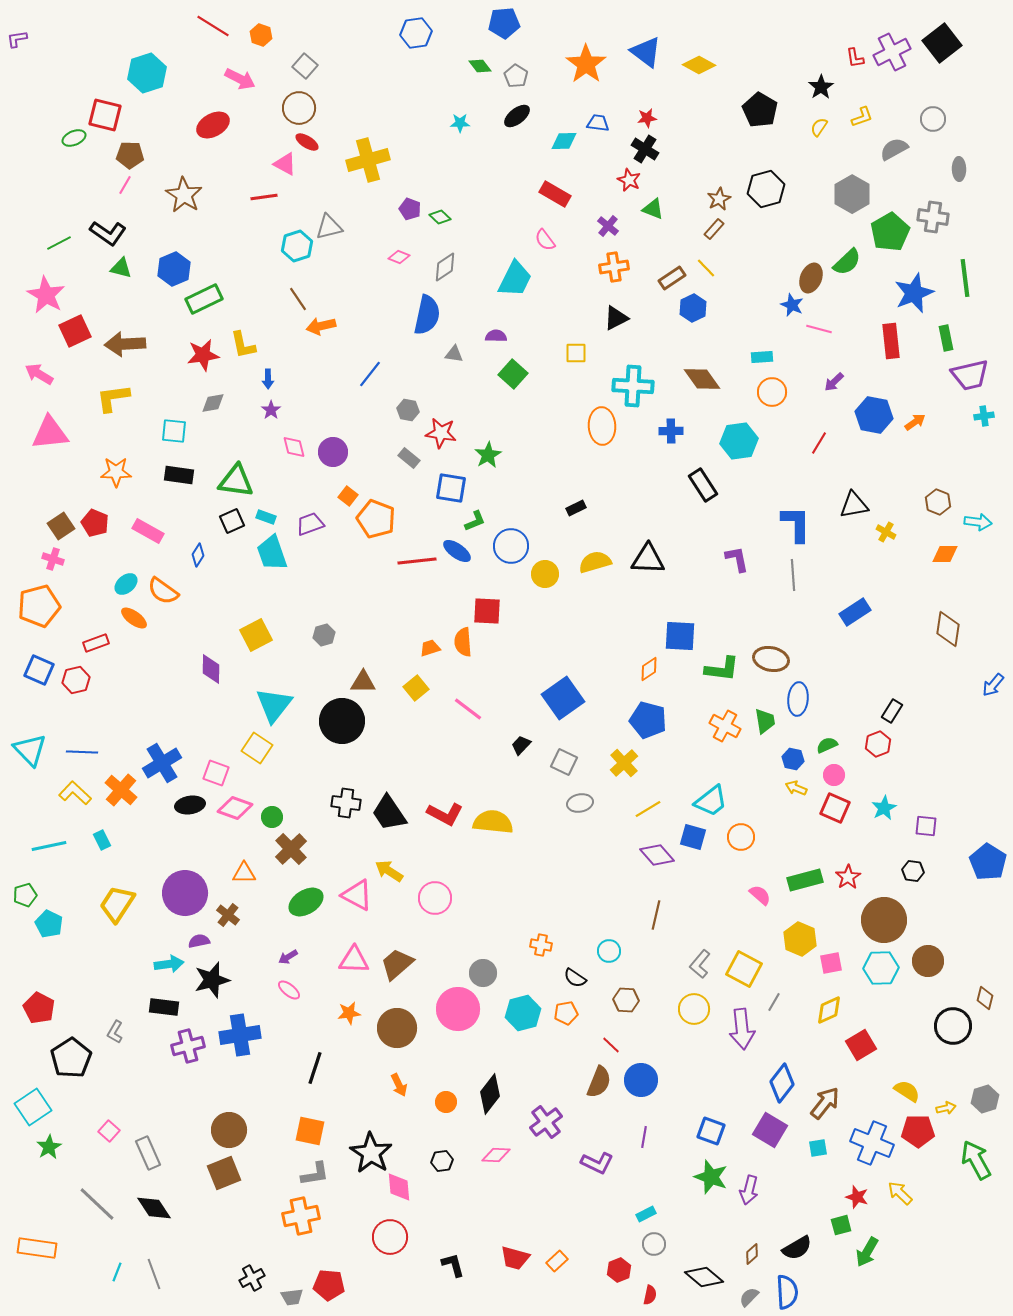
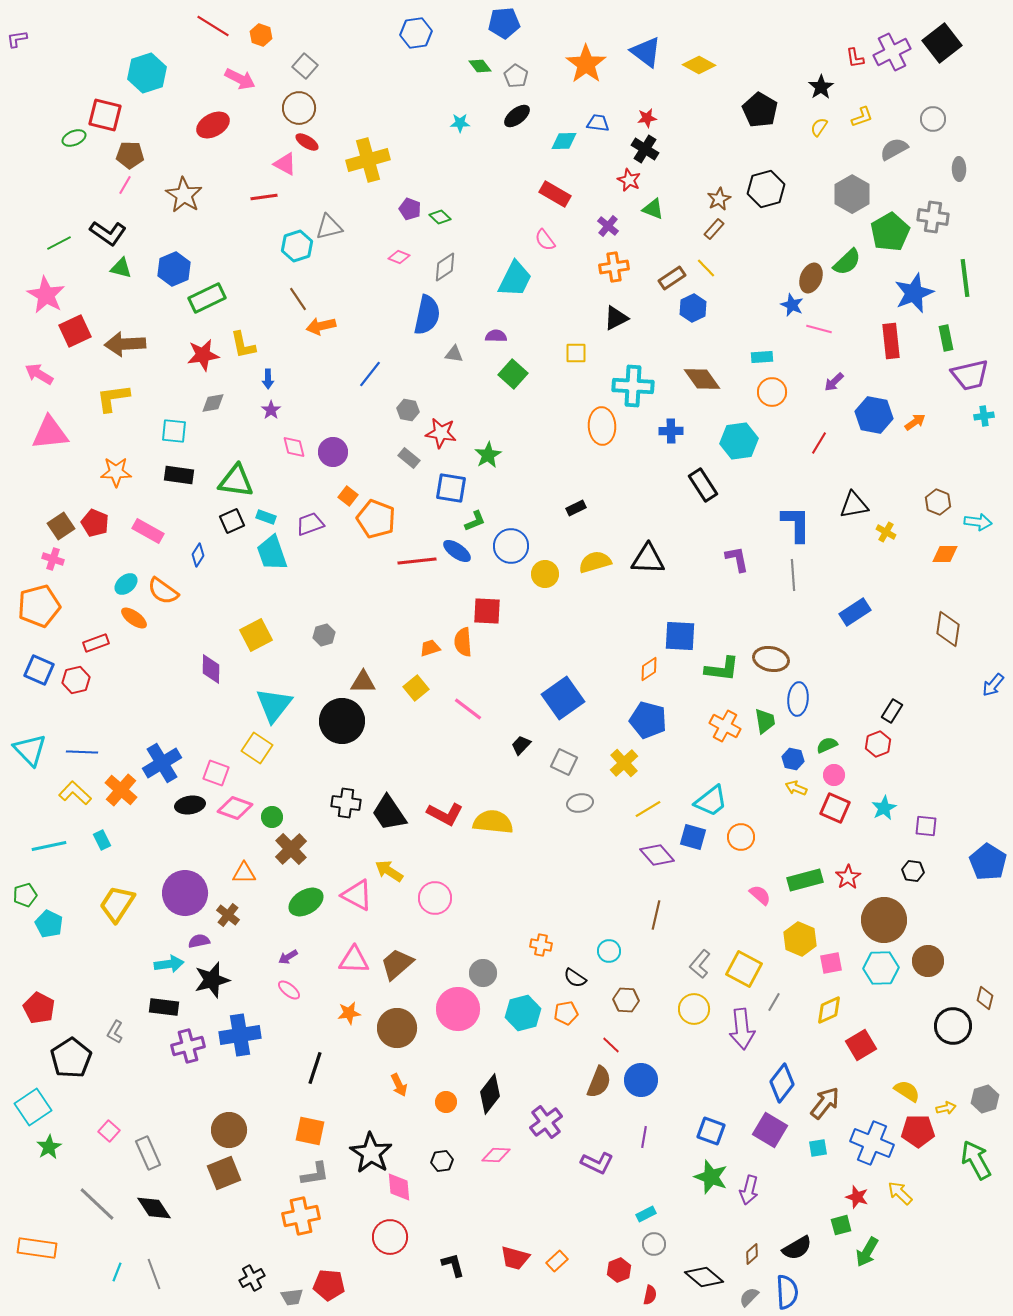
green rectangle at (204, 299): moved 3 px right, 1 px up
